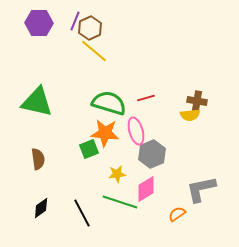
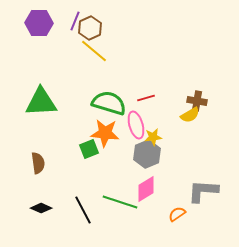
green triangle: moved 4 px right; rotated 16 degrees counterclockwise
yellow semicircle: rotated 24 degrees counterclockwise
pink ellipse: moved 6 px up
gray hexagon: moved 5 px left
brown semicircle: moved 4 px down
yellow star: moved 36 px right, 37 px up
gray L-shape: moved 2 px right, 2 px down; rotated 16 degrees clockwise
black diamond: rotated 60 degrees clockwise
black line: moved 1 px right, 3 px up
